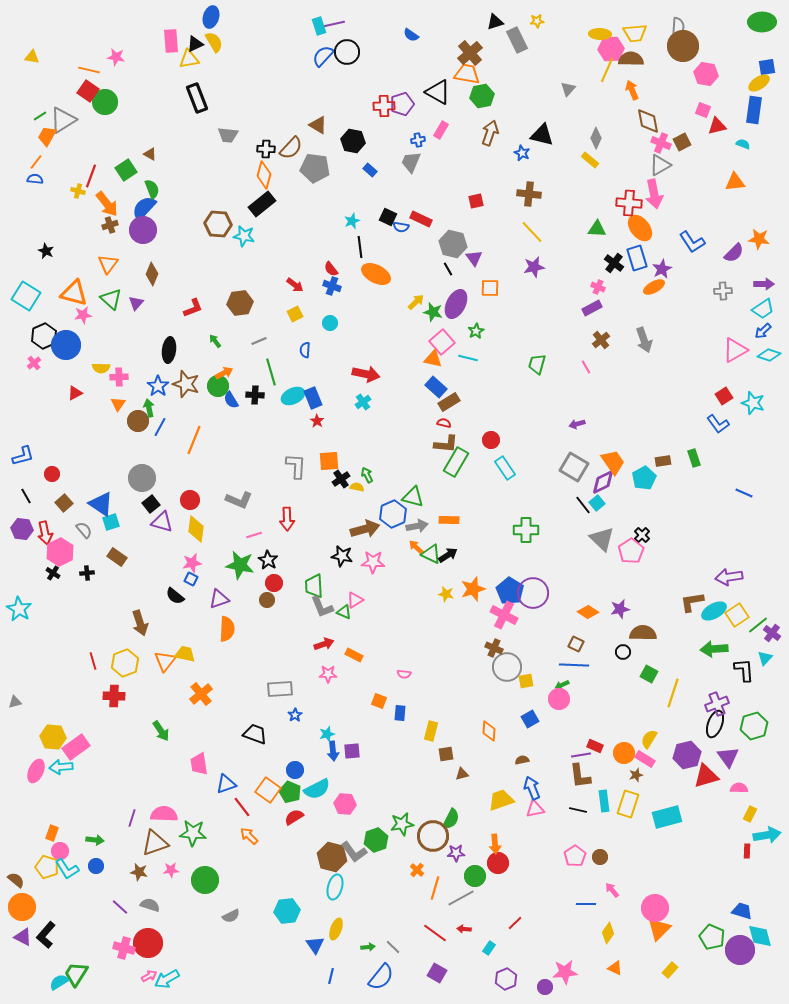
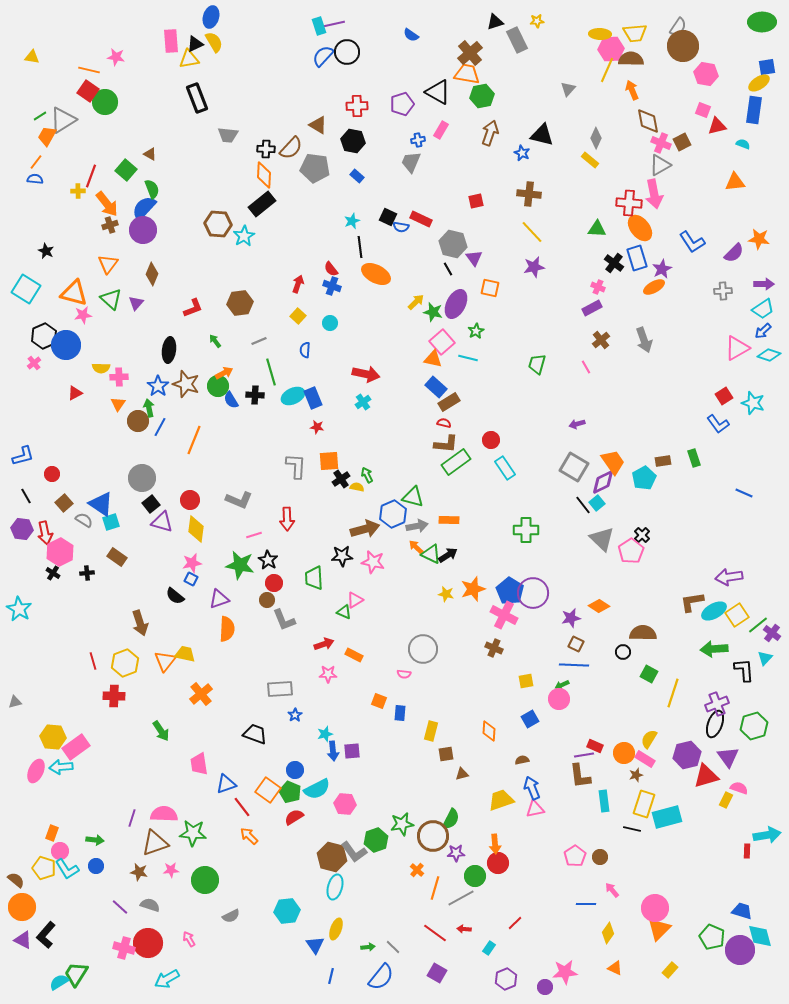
gray semicircle at (678, 27): rotated 30 degrees clockwise
red cross at (384, 106): moved 27 px left
green square at (126, 170): rotated 15 degrees counterclockwise
blue rectangle at (370, 170): moved 13 px left, 6 px down
orange diamond at (264, 175): rotated 12 degrees counterclockwise
yellow cross at (78, 191): rotated 16 degrees counterclockwise
cyan star at (244, 236): rotated 30 degrees clockwise
red arrow at (295, 285): moved 3 px right, 1 px up; rotated 108 degrees counterclockwise
orange square at (490, 288): rotated 12 degrees clockwise
cyan square at (26, 296): moved 7 px up
yellow square at (295, 314): moved 3 px right, 2 px down; rotated 21 degrees counterclockwise
pink triangle at (735, 350): moved 2 px right, 2 px up
red star at (317, 421): moved 6 px down; rotated 24 degrees counterclockwise
green rectangle at (456, 462): rotated 24 degrees clockwise
gray semicircle at (84, 530): moved 10 px up; rotated 18 degrees counterclockwise
black star at (342, 556): rotated 15 degrees counterclockwise
pink star at (373, 562): rotated 10 degrees clockwise
green trapezoid at (314, 586): moved 8 px up
gray L-shape at (322, 607): moved 38 px left, 13 px down
purple star at (620, 609): moved 49 px left, 9 px down
orange diamond at (588, 612): moved 11 px right, 6 px up
gray circle at (507, 667): moved 84 px left, 18 px up
cyan star at (327, 734): moved 2 px left
purple line at (581, 755): moved 3 px right
pink semicircle at (739, 788): rotated 18 degrees clockwise
yellow rectangle at (628, 804): moved 16 px right
black line at (578, 810): moved 54 px right, 19 px down
yellow rectangle at (750, 814): moved 24 px left, 14 px up
yellow pentagon at (47, 867): moved 3 px left, 1 px down
purple triangle at (23, 937): moved 3 px down
pink arrow at (149, 976): moved 40 px right, 37 px up; rotated 91 degrees counterclockwise
